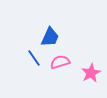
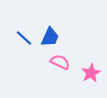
blue line: moved 10 px left, 20 px up; rotated 12 degrees counterclockwise
pink semicircle: rotated 42 degrees clockwise
